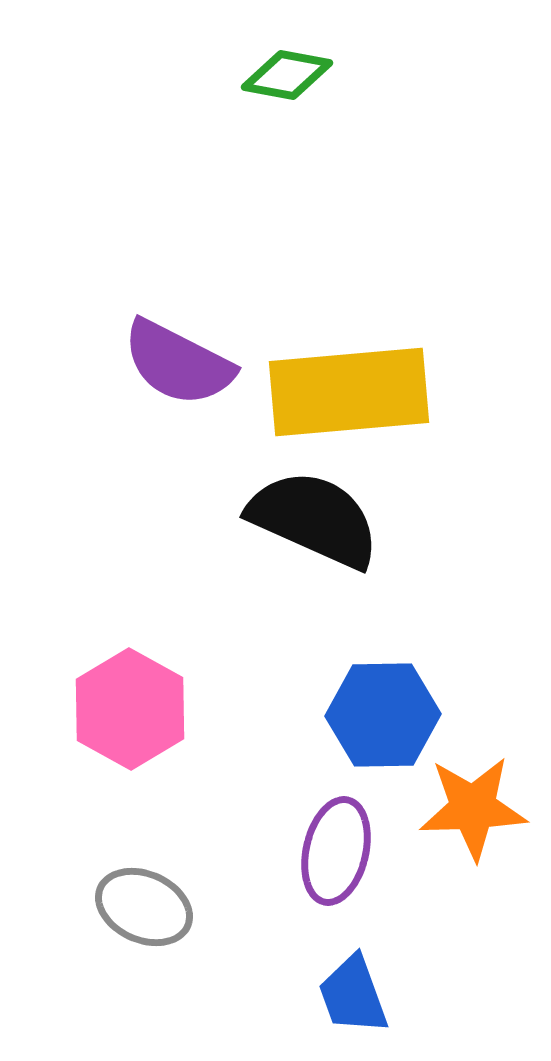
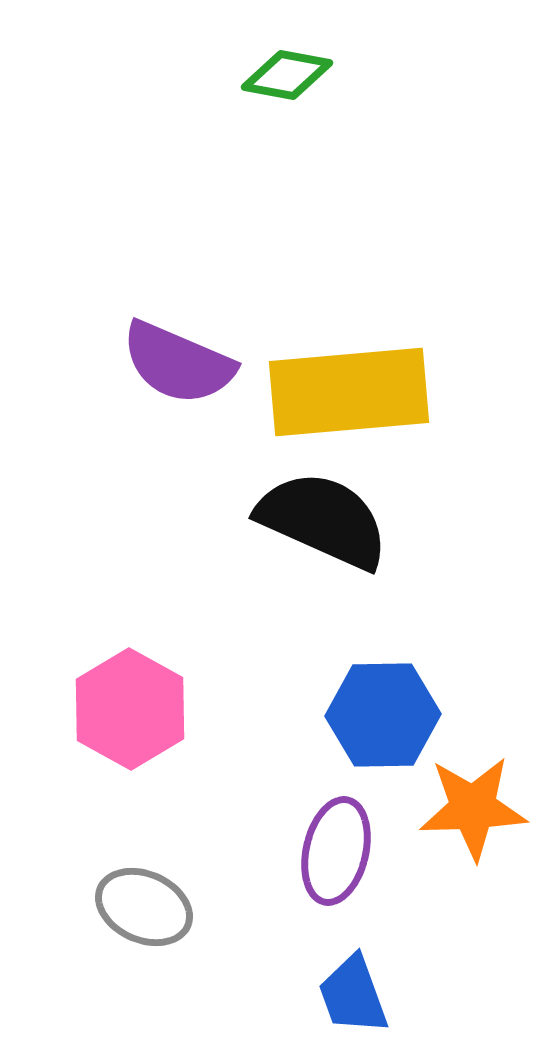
purple semicircle: rotated 4 degrees counterclockwise
black semicircle: moved 9 px right, 1 px down
